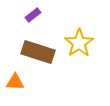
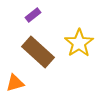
brown rectangle: rotated 24 degrees clockwise
orange triangle: moved 1 px down; rotated 18 degrees counterclockwise
